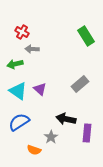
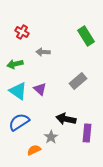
gray arrow: moved 11 px right, 3 px down
gray rectangle: moved 2 px left, 3 px up
orange semicircle: rotated 136 degrees clockwise
